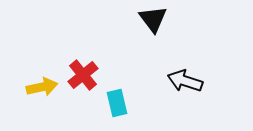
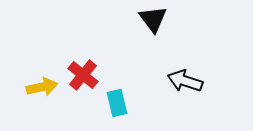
red cross: rotated 12 degrees counterclockwise
